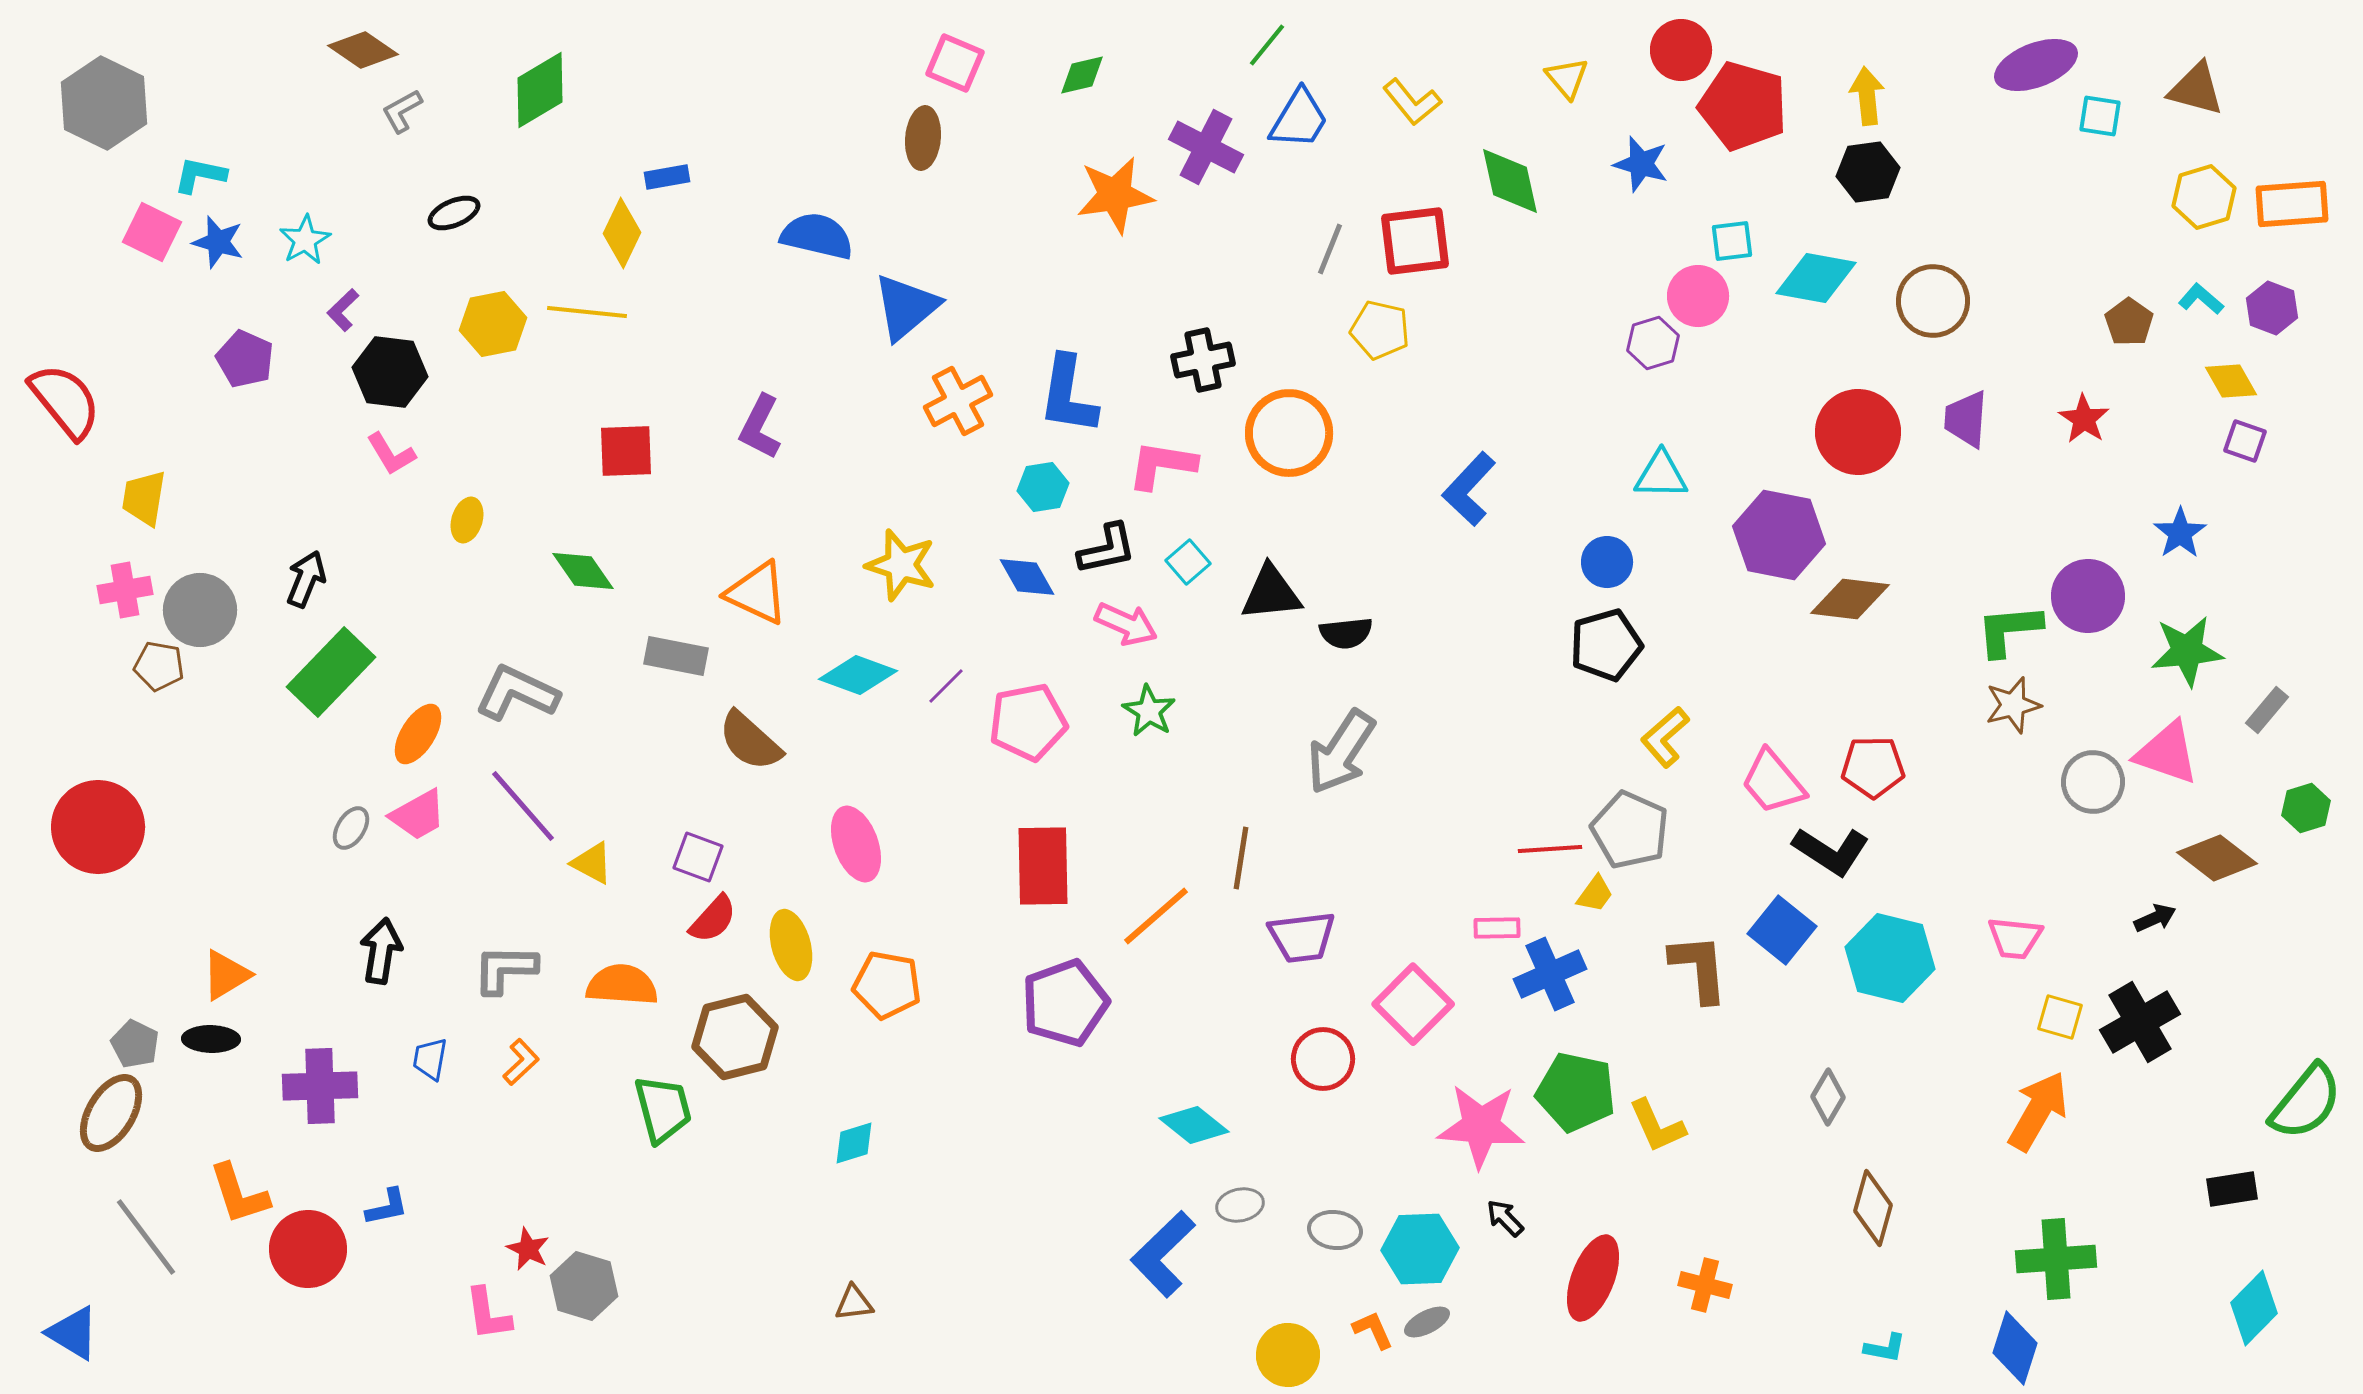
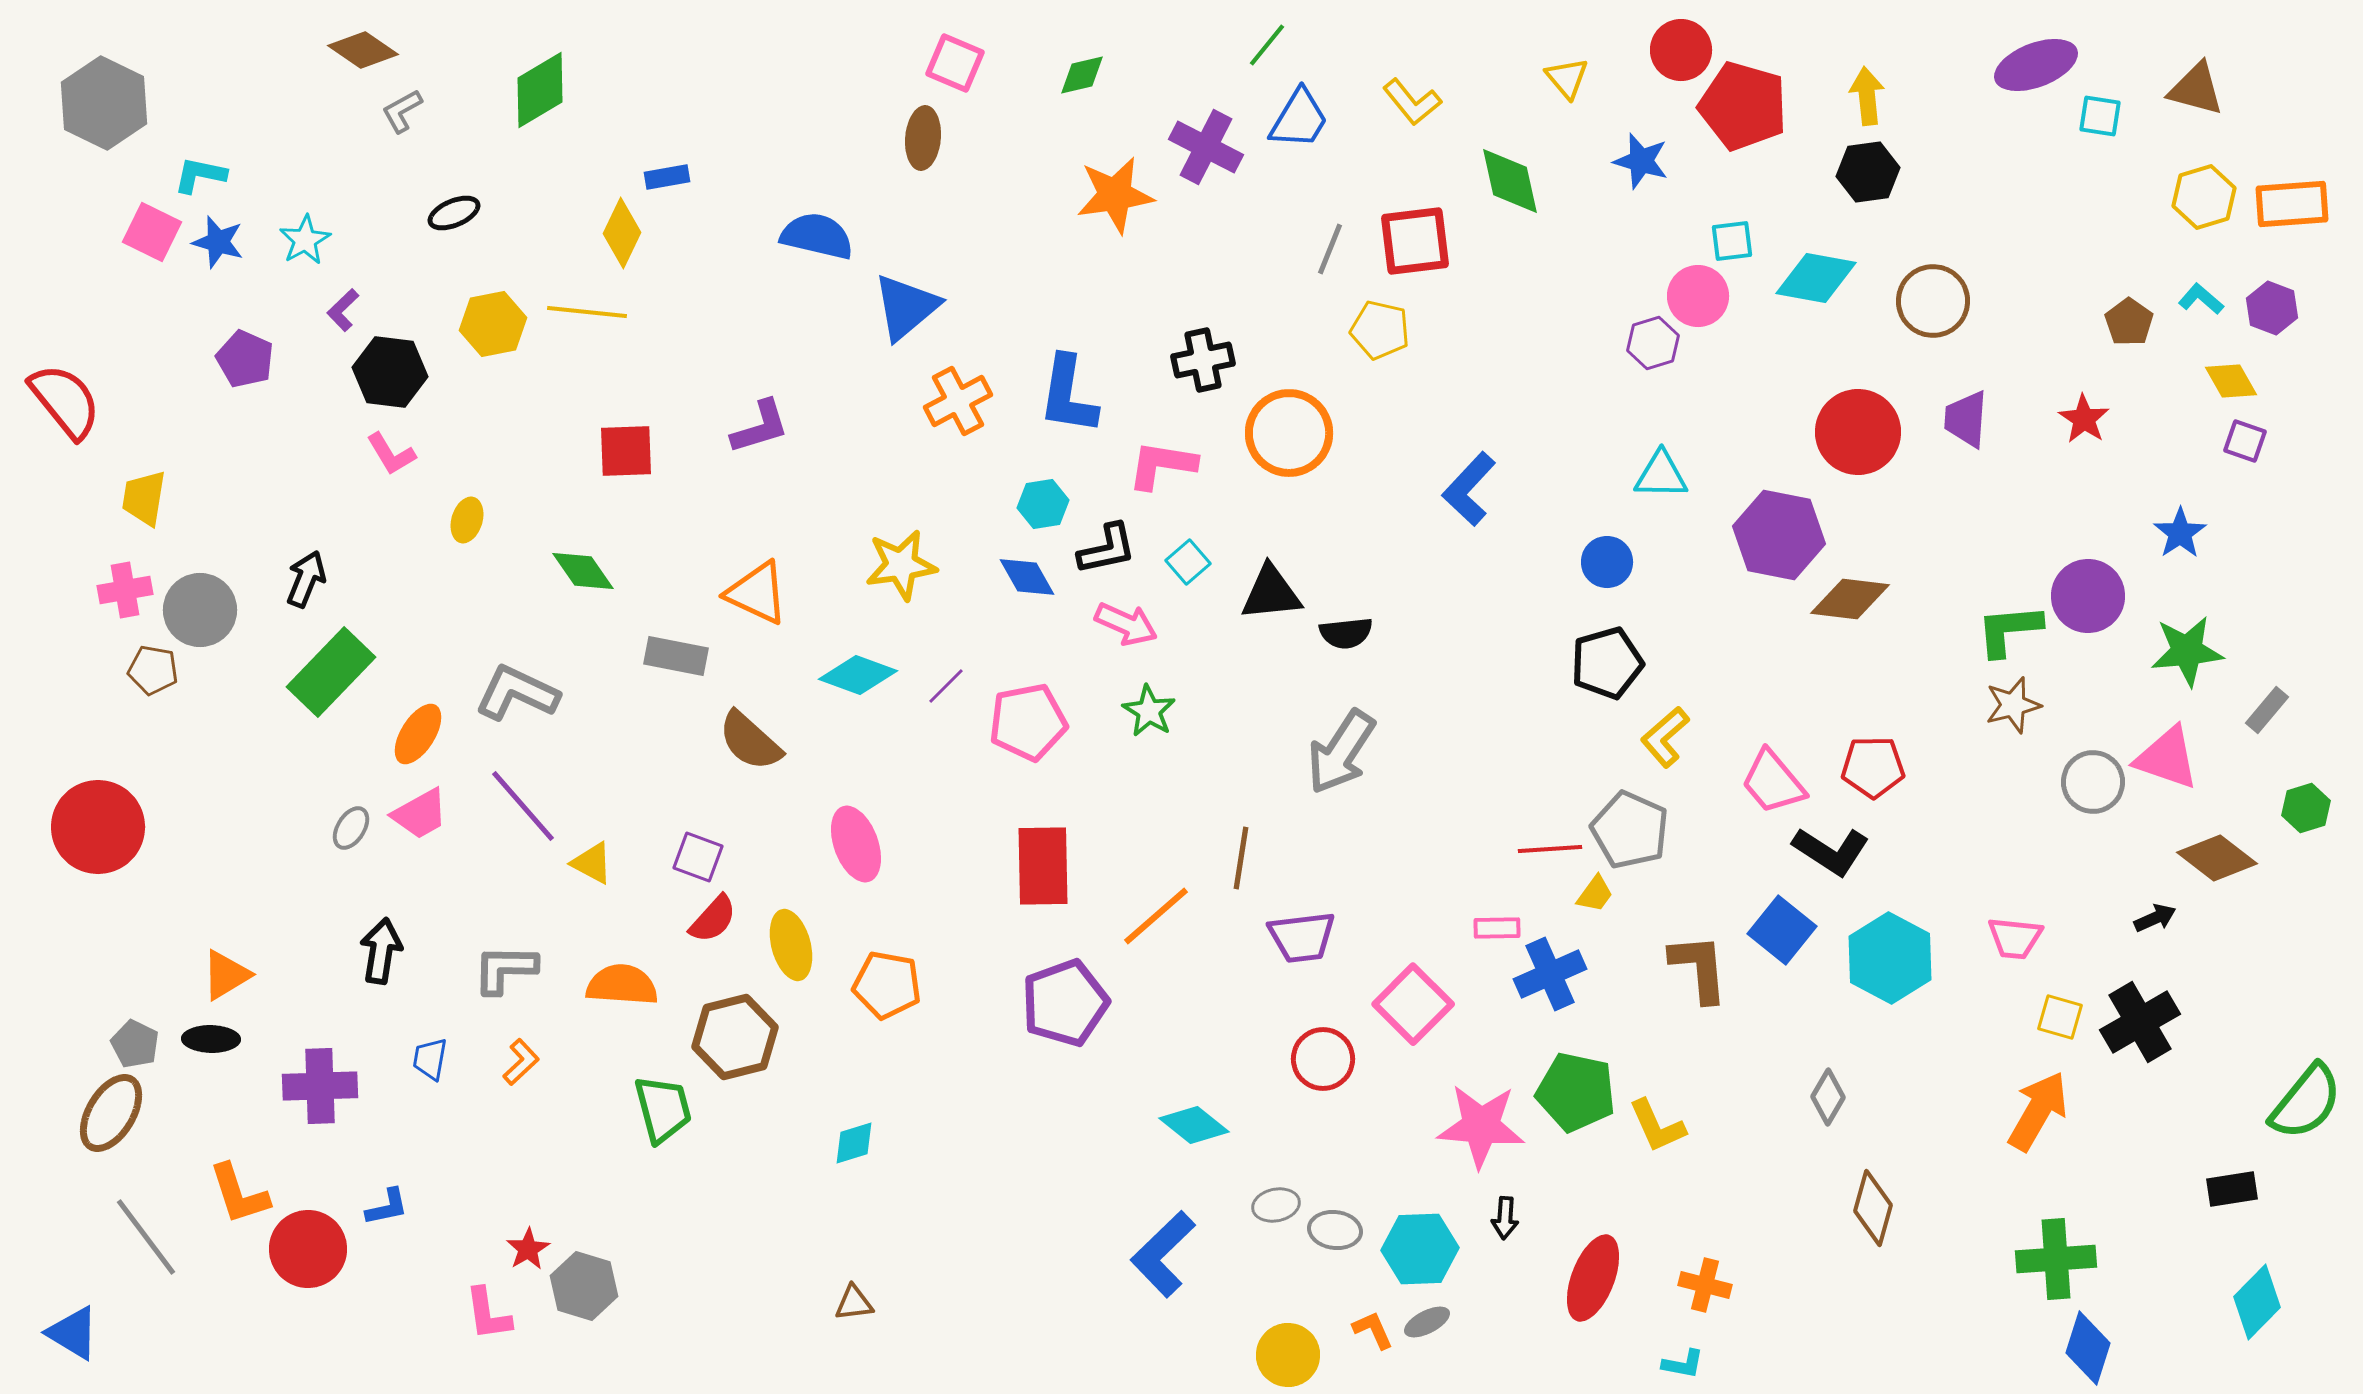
blue star at (1641, 164): moved 3 px up
purple L-shape at (760, 427): rotated 134 degrees counterclockwise
cyan hexagon at (1043, 487): moved 17 px down
yellow star at (901, 565): rotated 26 degrees counterclockwise
black pentagon at (1606, 645): moved 1 px right, 18 px down
brown pentagon at (159, 666): moved 6 px left, 4 px down
pink triangle at (2167, 753): moved 5 px down
pink trapezoid at (418, 815): moved 2 px right, 1 px up
cyan hexagon at (1890, 958): rotated 14 degrees clockwise
gray ellipse at (1240, 1205): moved 36 px right
black arrow at (1505, 1218): rotated 132 degrees counterclockwise
red star at (528, 1249): rotated 15 degrees clockwise
cyan diamond at (2254, 1308): moved 3 px right, 6 px up
cyan L-shape at (1885, 1348): moved 202 px left, 16 px down
blue diamond at (2015, 1348): moved 73 px right
